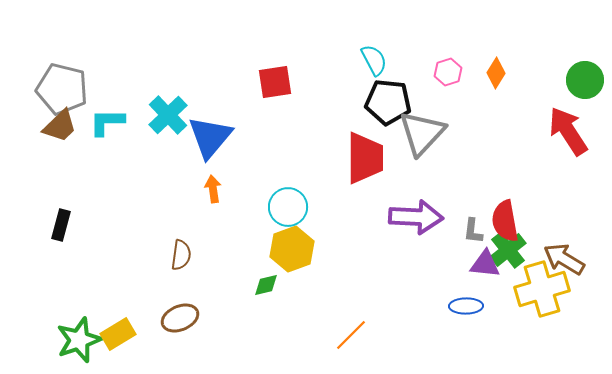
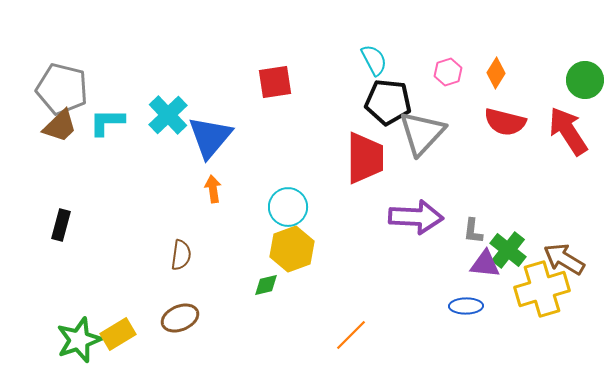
red semicircle: moved 99 px up; rotated 66 degrees counterclockwise
green cross: rotated 12 degrees counterclockwise
